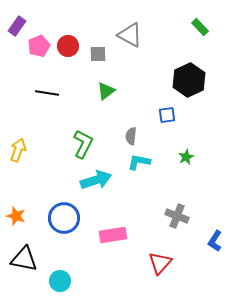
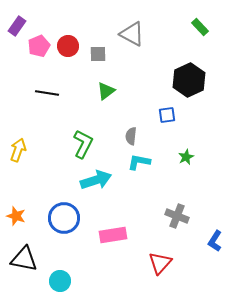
gray triangle: moved 2 px right, 1 px up
